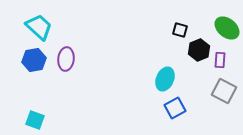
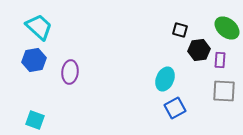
black hexagon: rotated 15 degrees clockwise
purple ellipse: moved 4 px right, 13 px down
gray square: rotated 25 degrees counterclockwise
